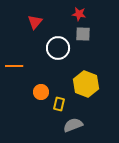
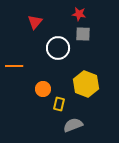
orange circle: moved 2 px right, 3 px up
